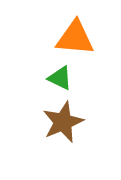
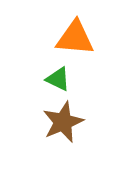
green triangle: moved 2 px left, 1 px down
